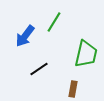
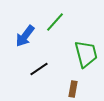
green line: moved 1 px right; rotated 10 degrees clockwise
green trapezoid: rotated 28 degrees counterclockwise
